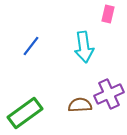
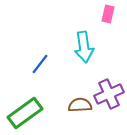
blue line: moved 9 px right, 18 px down
